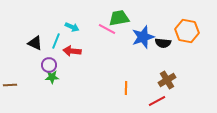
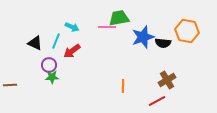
pink line: moved 2 px up; rotated 30 degrees counterclockwise
red arrow: rotated 42 degrees counterclockwise
orange line: moved 3 px left, 2 px up
